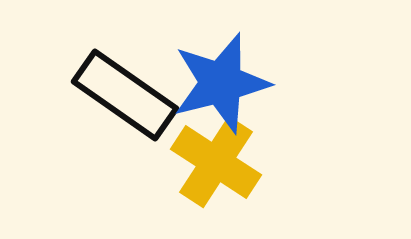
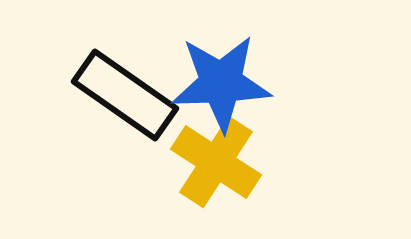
blue star: rotated 12 degrees clockwise
